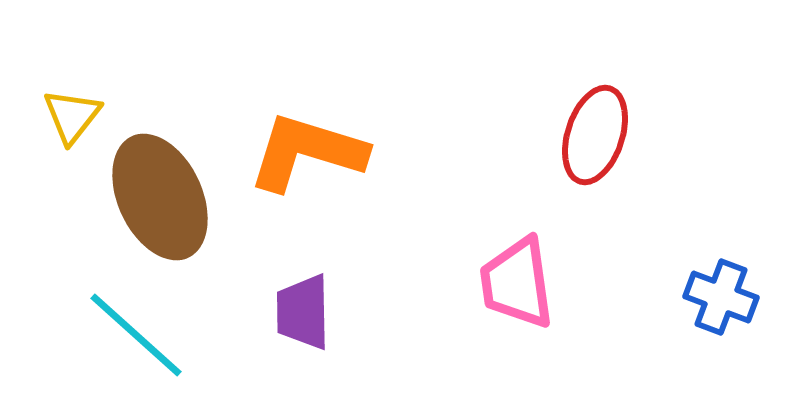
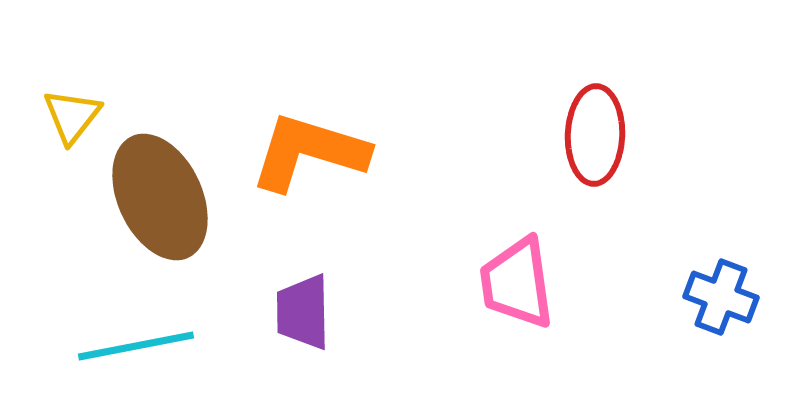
red ellipse: rotated 16 degrees counterclockwise
orange L-shape: moved 2 px right
cyan line: moved 11 px down; rotated 53 degrees counterclockwise
